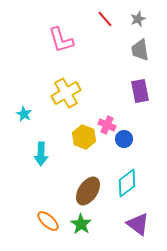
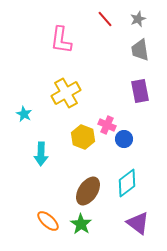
pink L-shape: rotated 24 degrees clockwise
yellow hexagon: moved 1 px left
purple triangle: moved 1 px up
